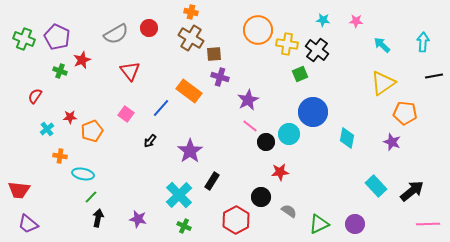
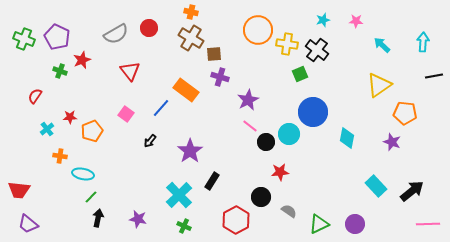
cyan star at (323, 20): rotated 24 degrees counterclockwise
yellow triangle at (383, 83): moved 4 px left, 2 px down
orange rectangle at (189, 91): moved 3 px left, 1 px up
